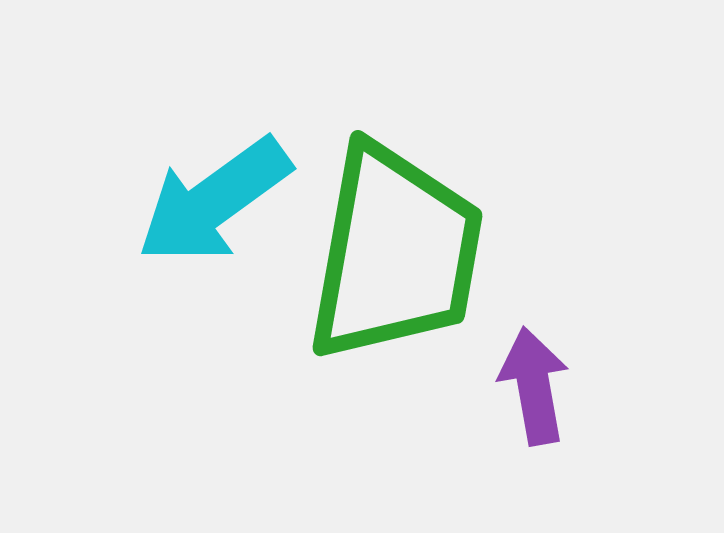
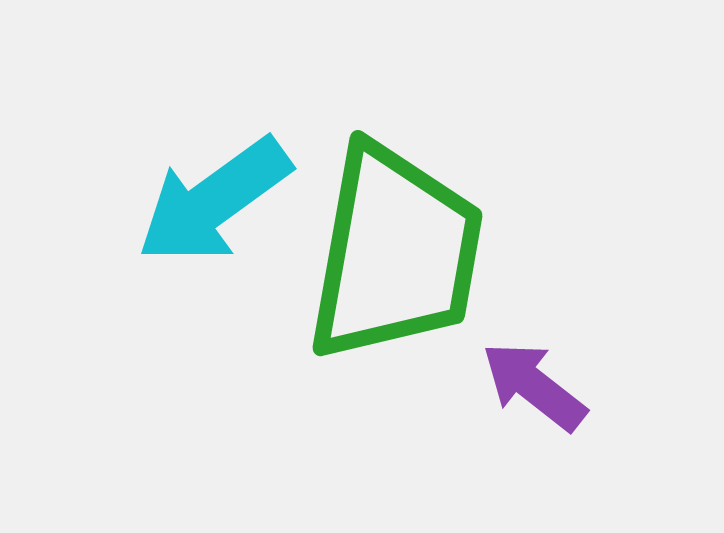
purple arrow: rotated 42 degrees counterclockwise
